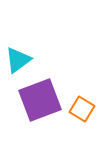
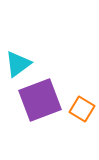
cyan triangle: moved 4 px down
